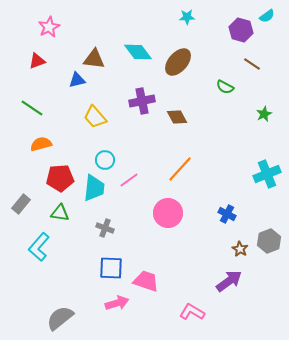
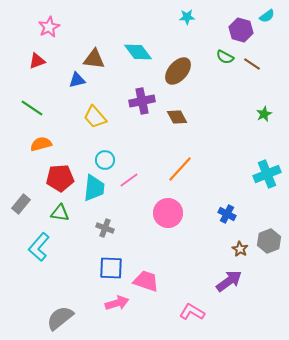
brown ellipse: moved 9 px down
green semicircle: moved 30 px up
